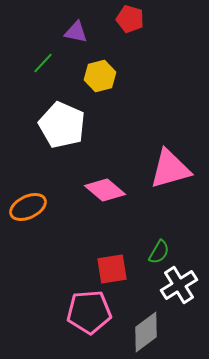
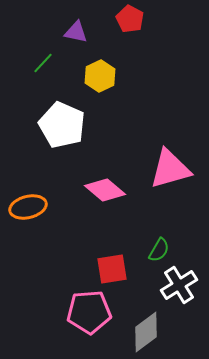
red pentagon: rotated 12 degrees clockwise
yellow hexagon: rotated 12 degrees counterclockwise
orange ellipse: rotated 12 degrees clockwise
green semicircle: moved 2 px up
